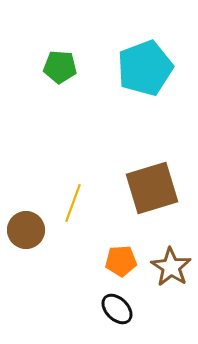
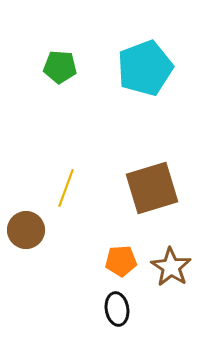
yellow line: moved 7 px left, 15 px up
black ellipse: rotated 36 degrees clockwise
